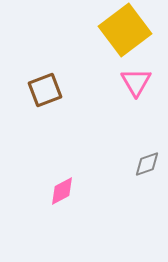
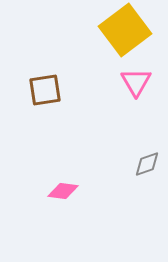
brown square: rotated 12 degrees clockwise
pink diamond: moved 1 px right; rotated 36 degrees clockwise
